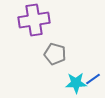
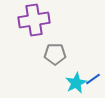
gray pentagon: rotated 15 degrees counterclockwise
cyan star: rotated 25 degrees counterclockwise
